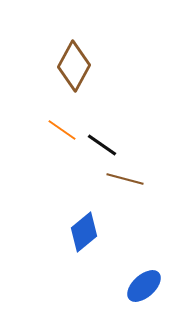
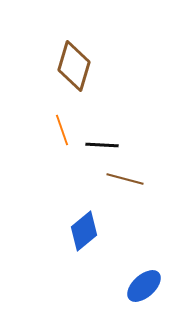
brown diamond: rotated 12 degrees counterclockwise
orange line: rotated 36 degrees clockwise
black line: rotated 32 degrees counterclockwise
blue diamond: moved 1 px up
